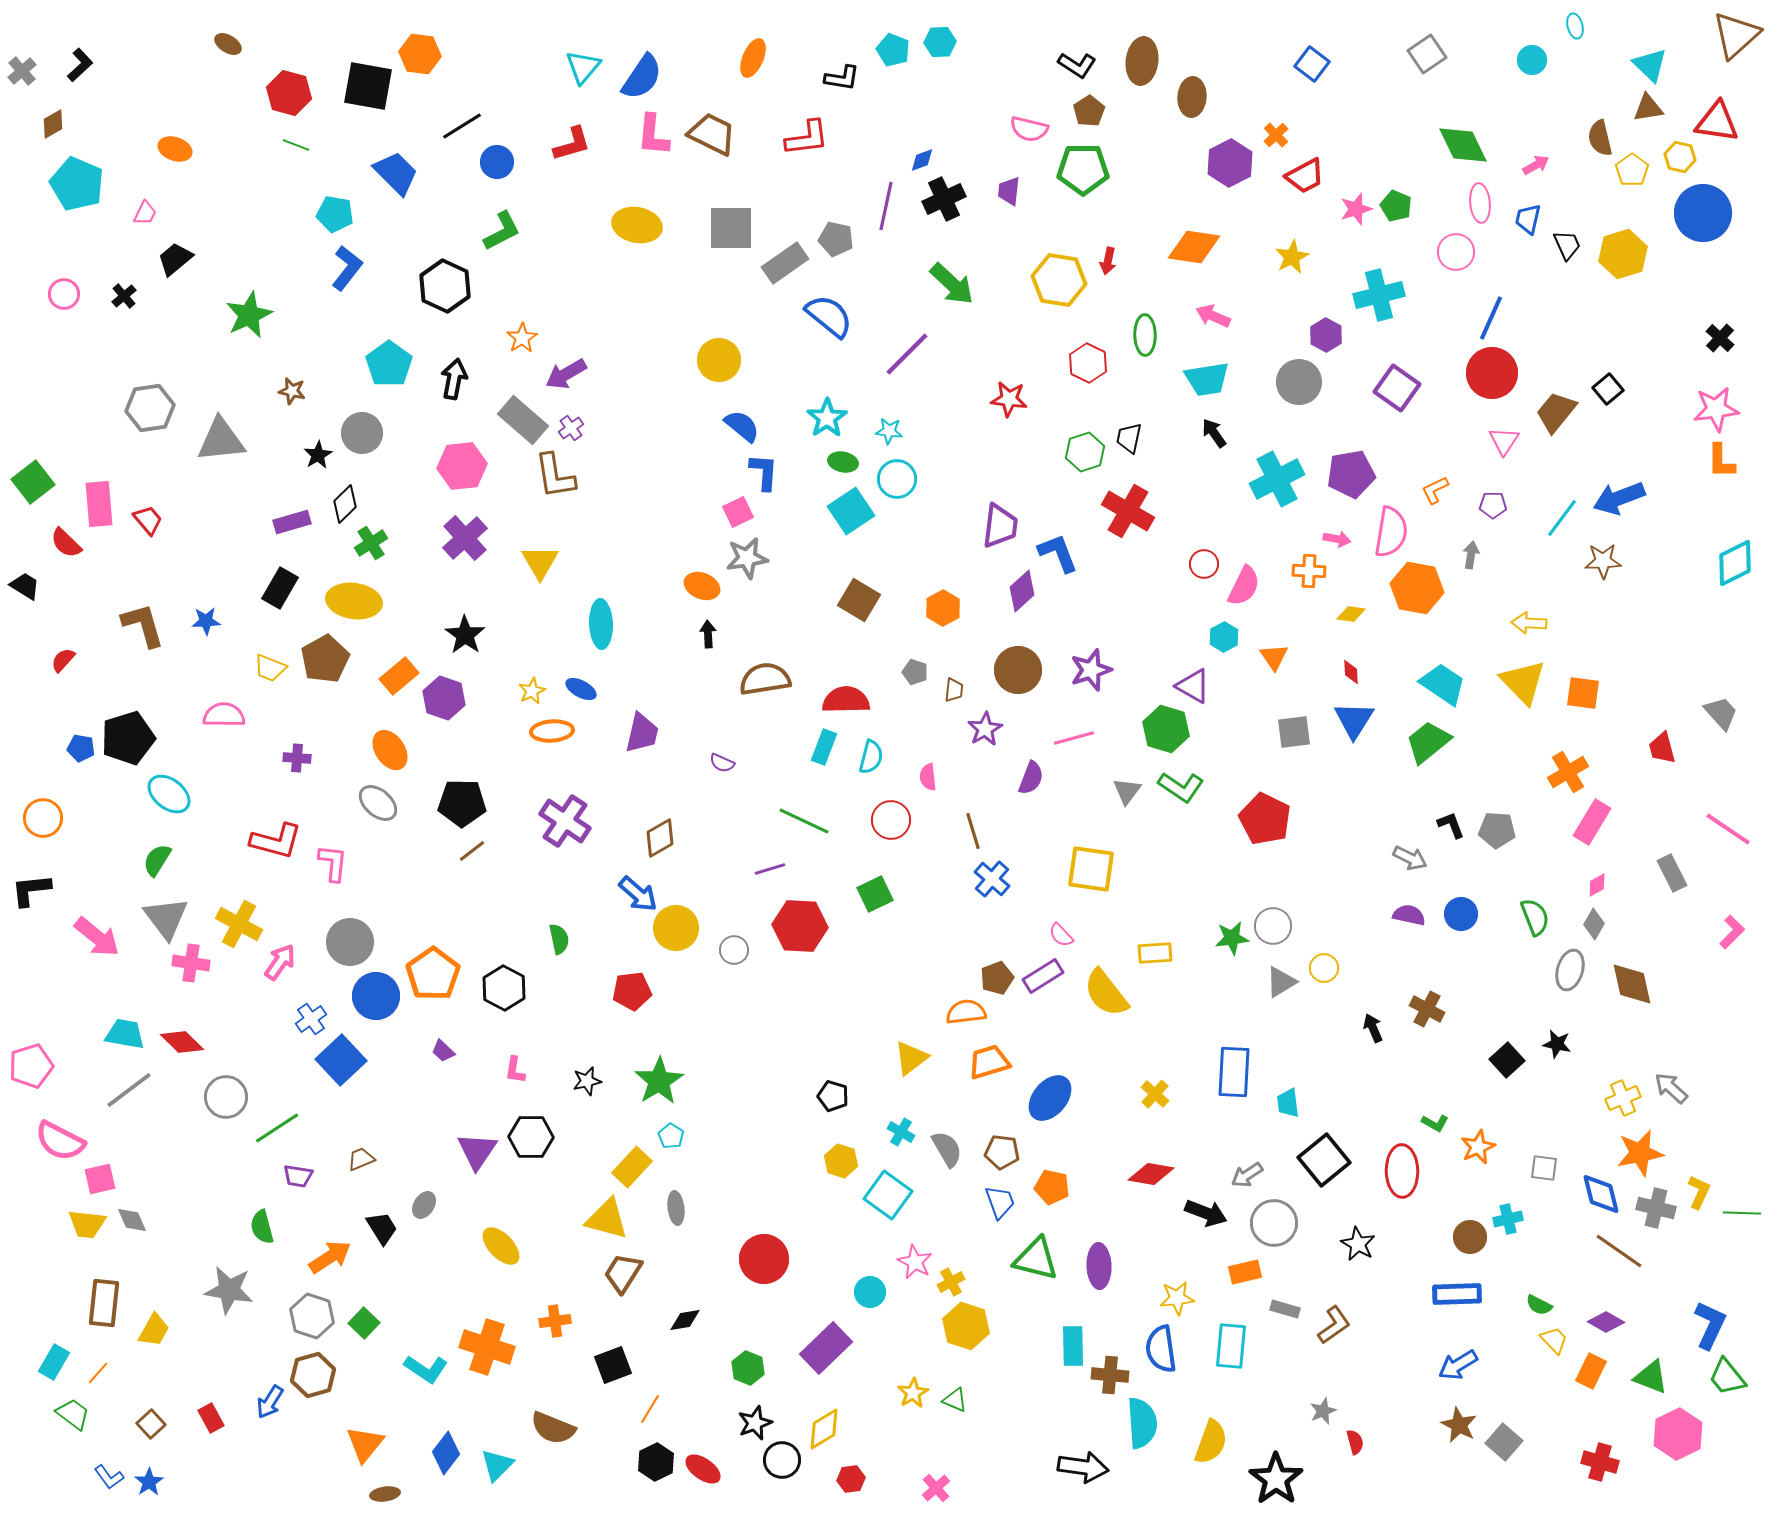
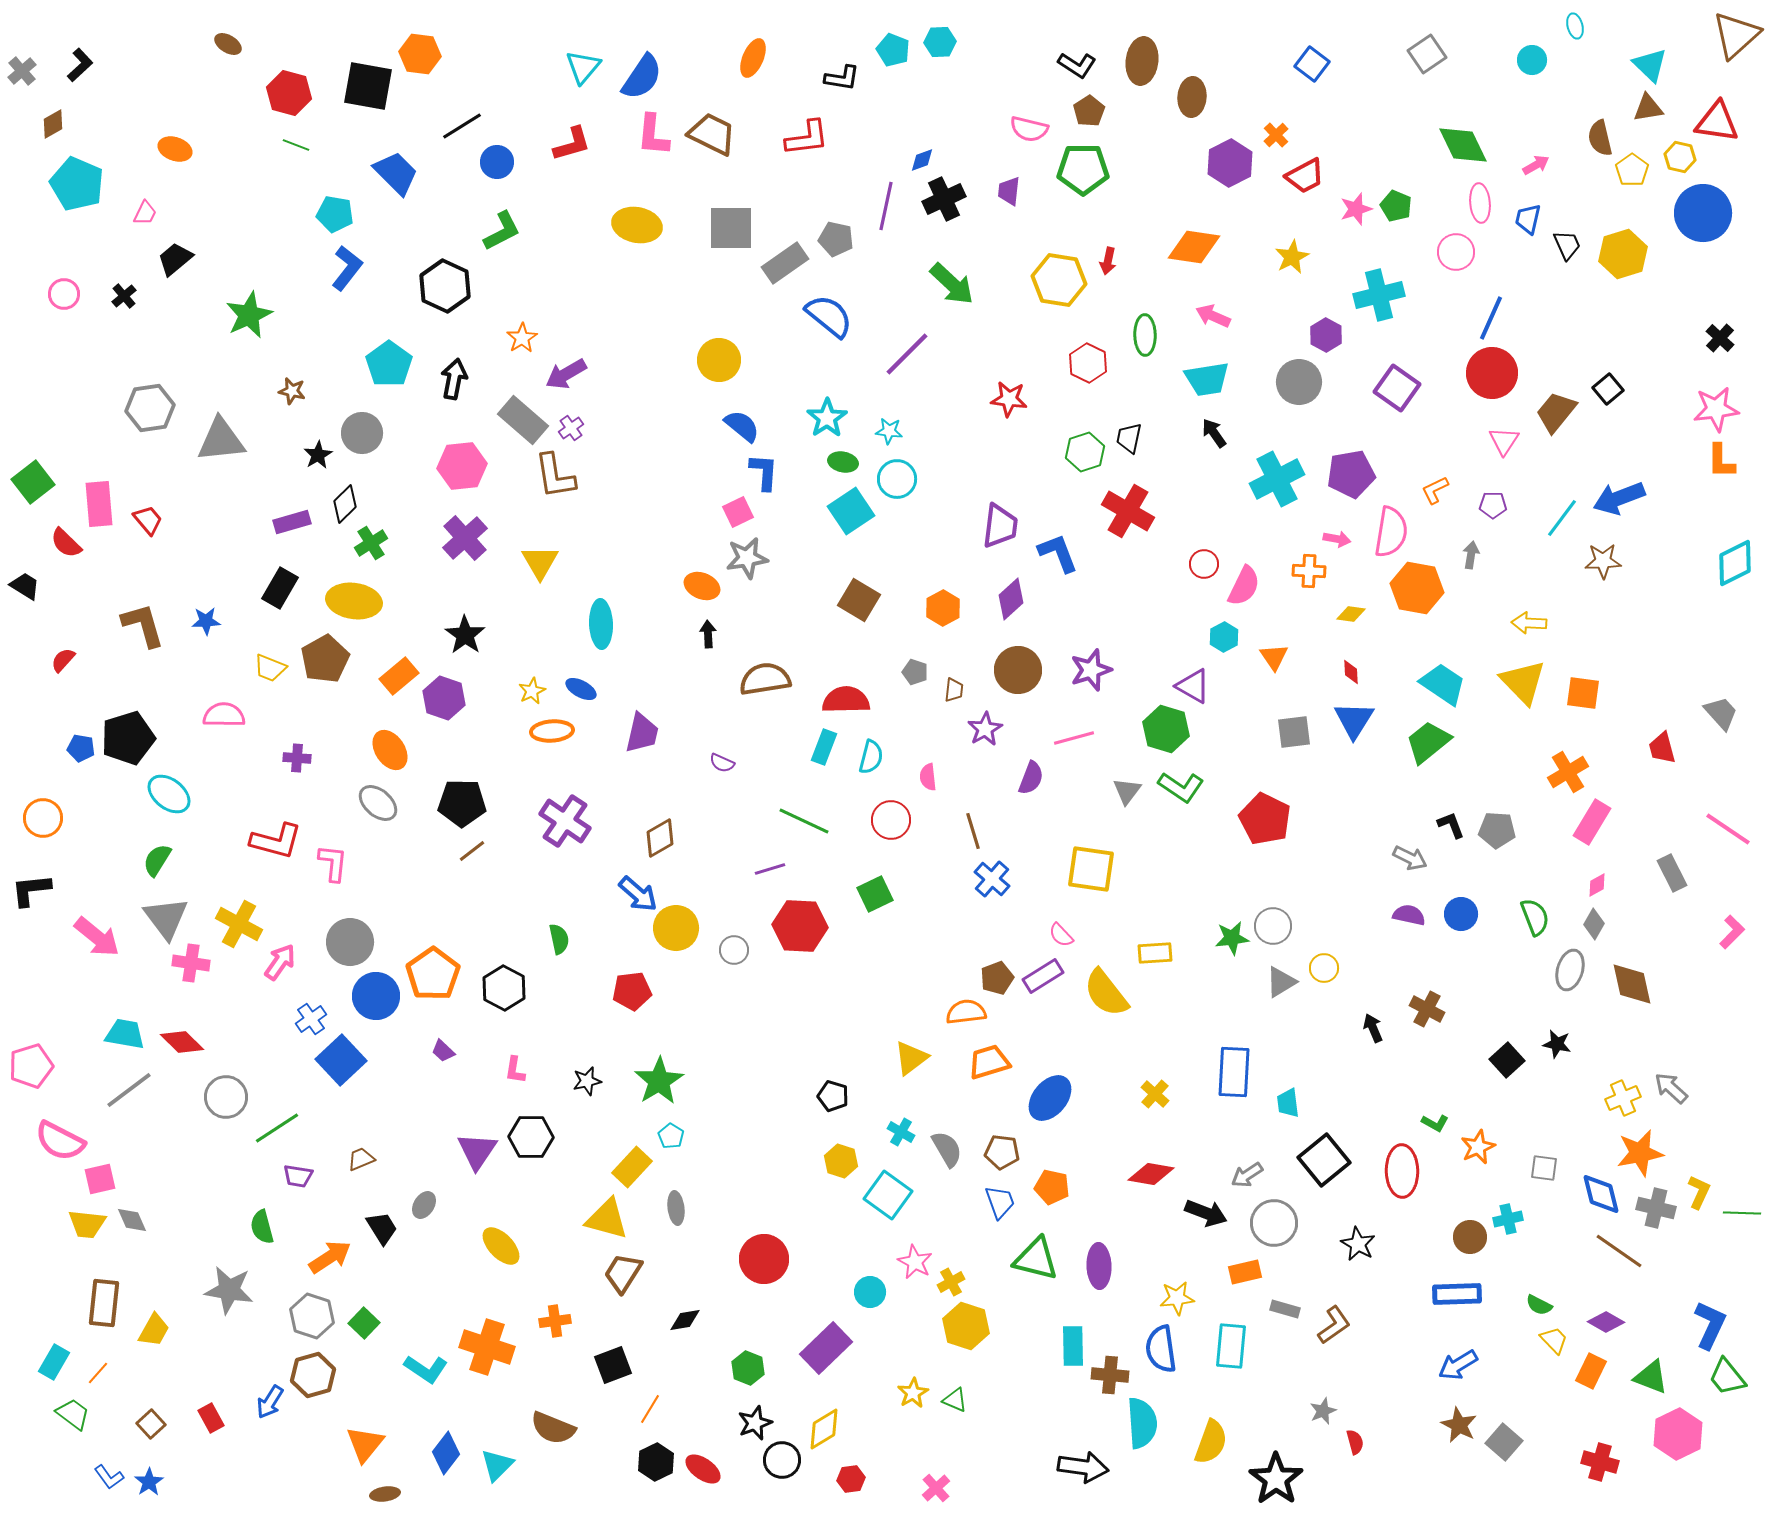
purple diamond at (1022, 591): moved 11 px left, 8 px down
